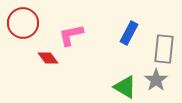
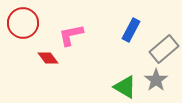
blue rectangle: moved 2 px right, 3 px up
gray rectangle: rotated 44 degrees clockwise
